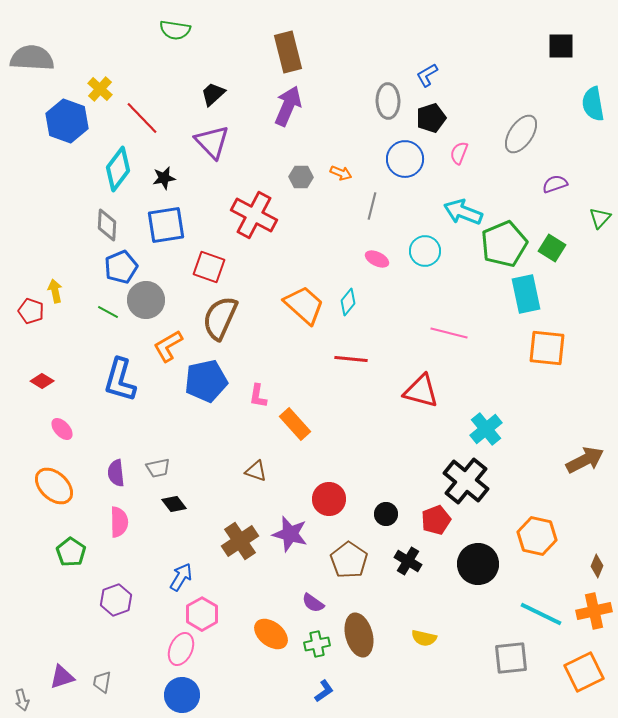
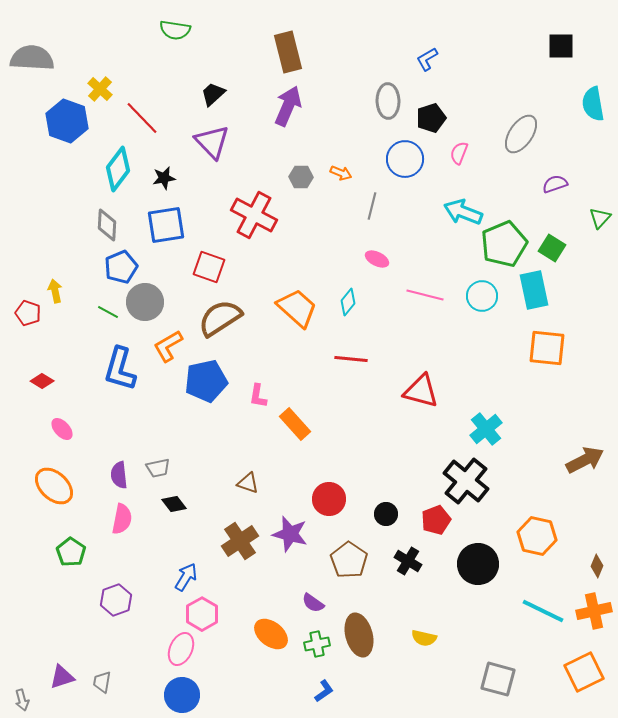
blue L-shape at (427, 75): moved 16 px up
cyan circle at (425, 251): moved 57 px right, 45 px down
cyan rectangle at (526, 294): moved 8 px right, 4 px up
gray circle at (146, 300): moved 1 px left, 2 px down
orange trapezoid at (304, 305): moved 7 px left, 3 px down
red pentagon at (31, 311): moved 3 px left, 2 px down
brown semicircle at (220, 318): rotated 33 degrees clockwise
pink line at (449, 333): moved 24 px left, 38 px up
blue L-shape at (120, 380): moved 11 px up
brown triangle at (256, 471): moved 8 px left, 12 px down
purple semicircle at (116, 473): moved 3 px right, 2 px down
pink semicircle at (119, 522): moved 3 px right, 3 px up; rotated 12 degrees clockwise
blue arrow at (181, 577): moved 5 px right
cyan line at (541, 614): moved 2 px right, 3 px up
gray square at (511, 658): moved 13 px left, 21 px down; rotated 21 degrees clockwise
